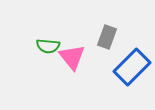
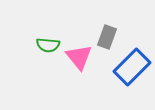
green semicircle: moved 1 px up
pink triangle: moved 7 px right
